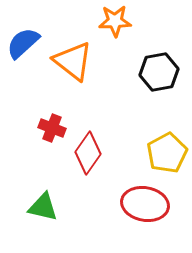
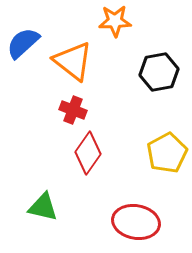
red cross: moved 21 px right, 18 px up
red ellipse: moved 9 px left, 18 px down
